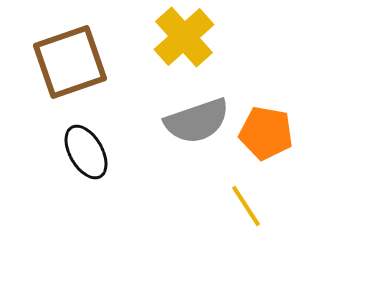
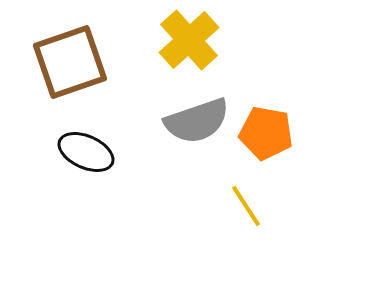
yellow cross: moved 5 px right, 3 px down
black ellipse: rotated 36 degrees counterclockwise
